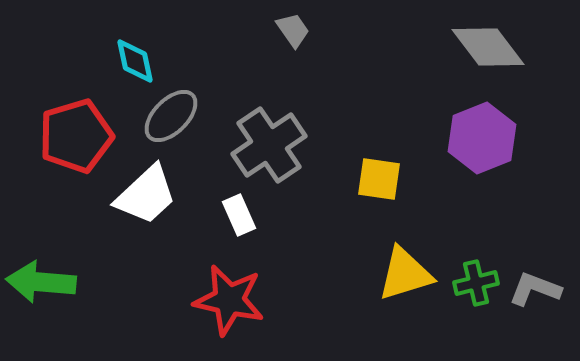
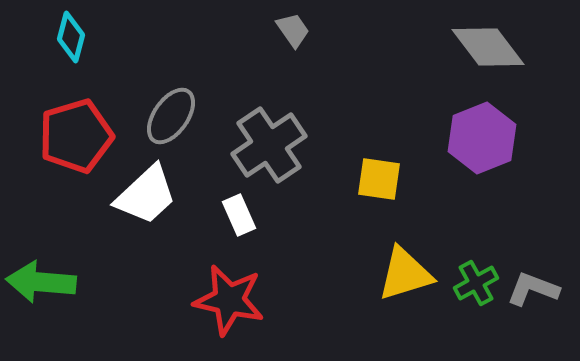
cyan diamond: moved 64 px left, 24 px up; rotated 27 degrees clockwise
gray ellipse: rotated 10 degrees counterclockwise
green cross: rotated 15 degrees counterclockwise
gray L-shape: moved 2 px left
